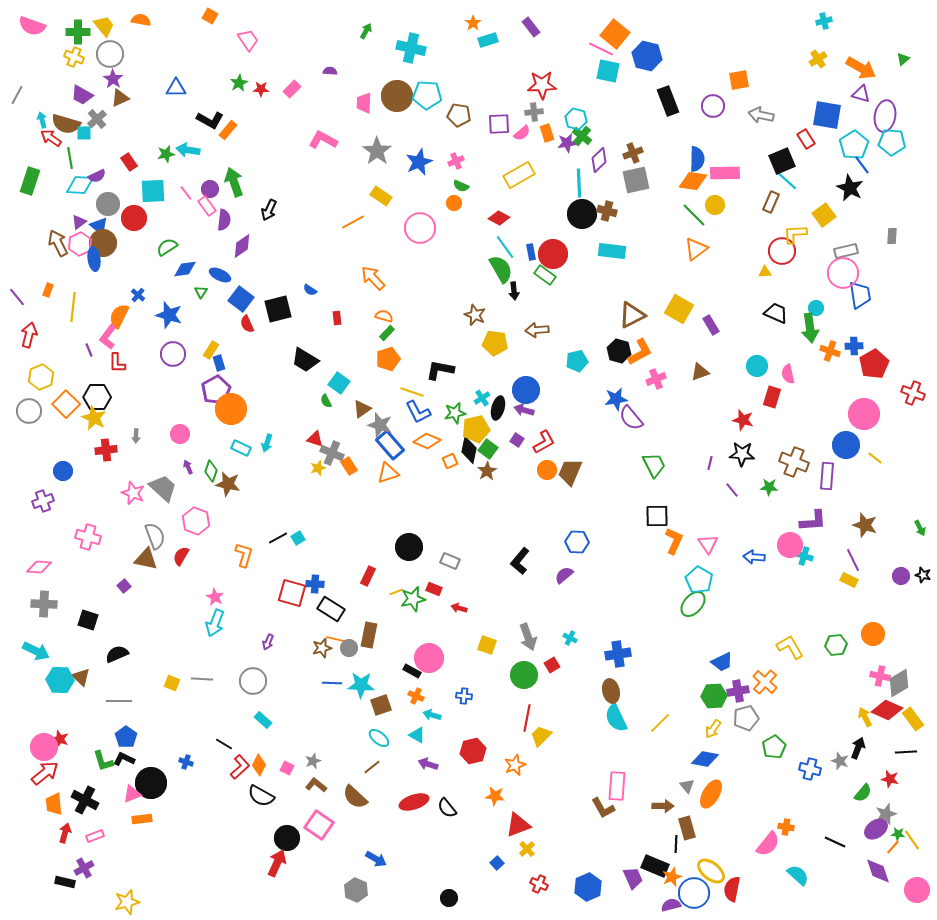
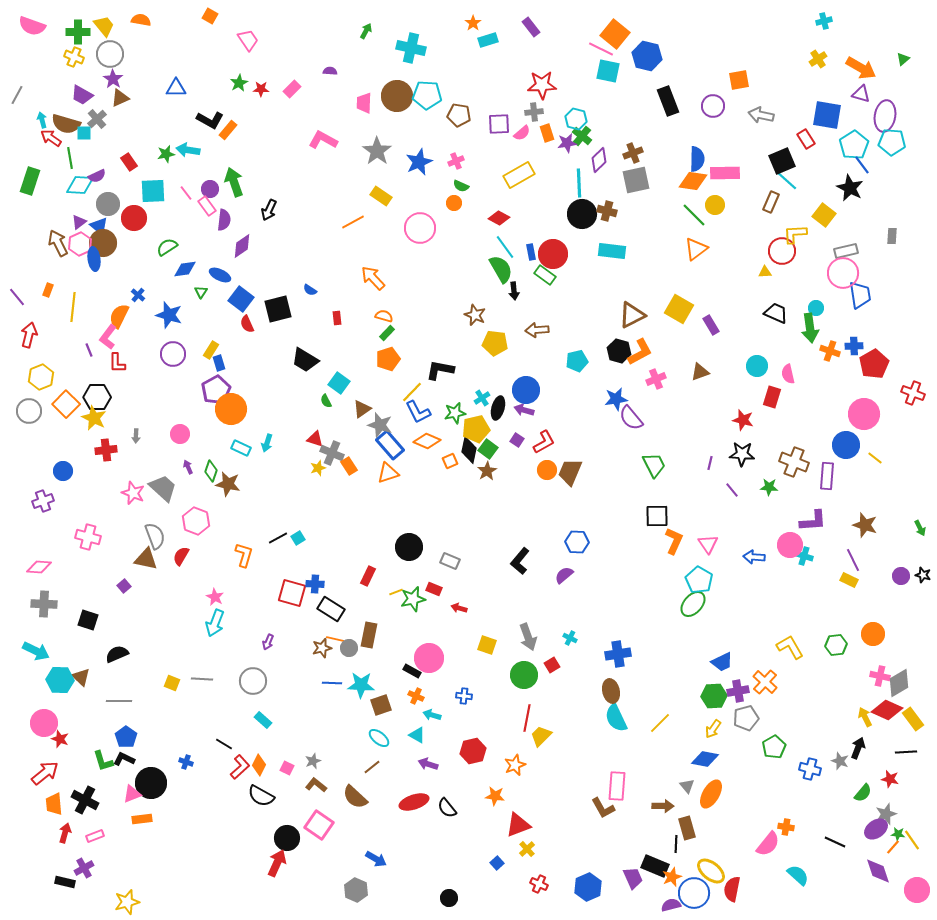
yellow square at (824, 215): rotated 15 degrees counterclockwise
yellow line at (412, 392): rotated 65 degrees counterclockwise
pink circle at (44, 747): moved 24 px up
